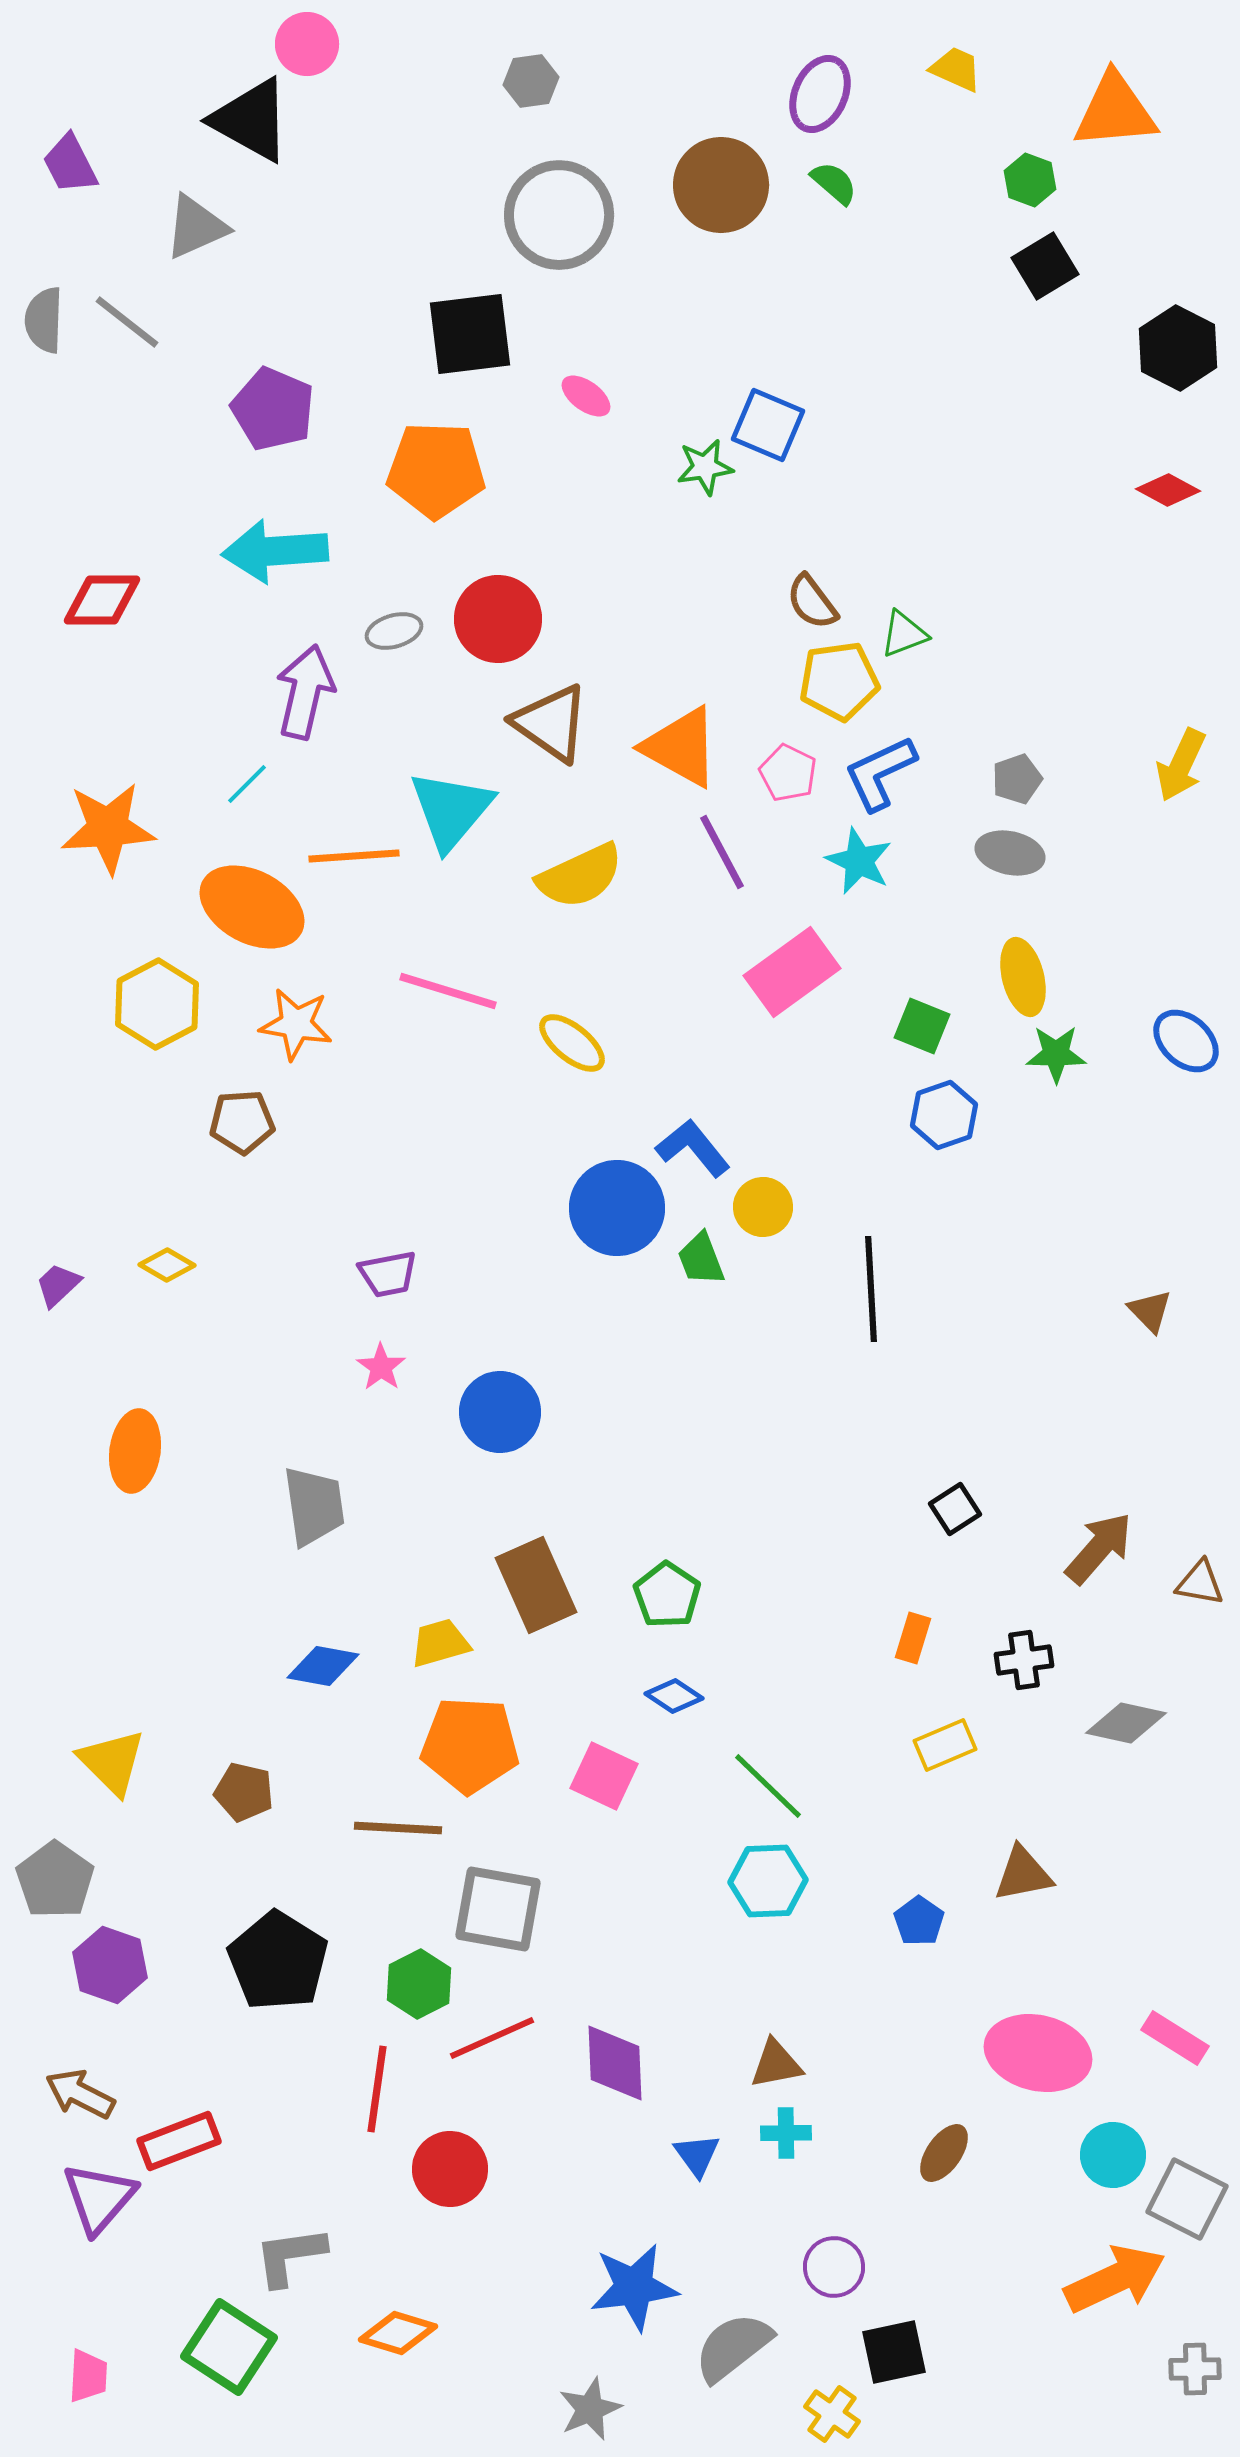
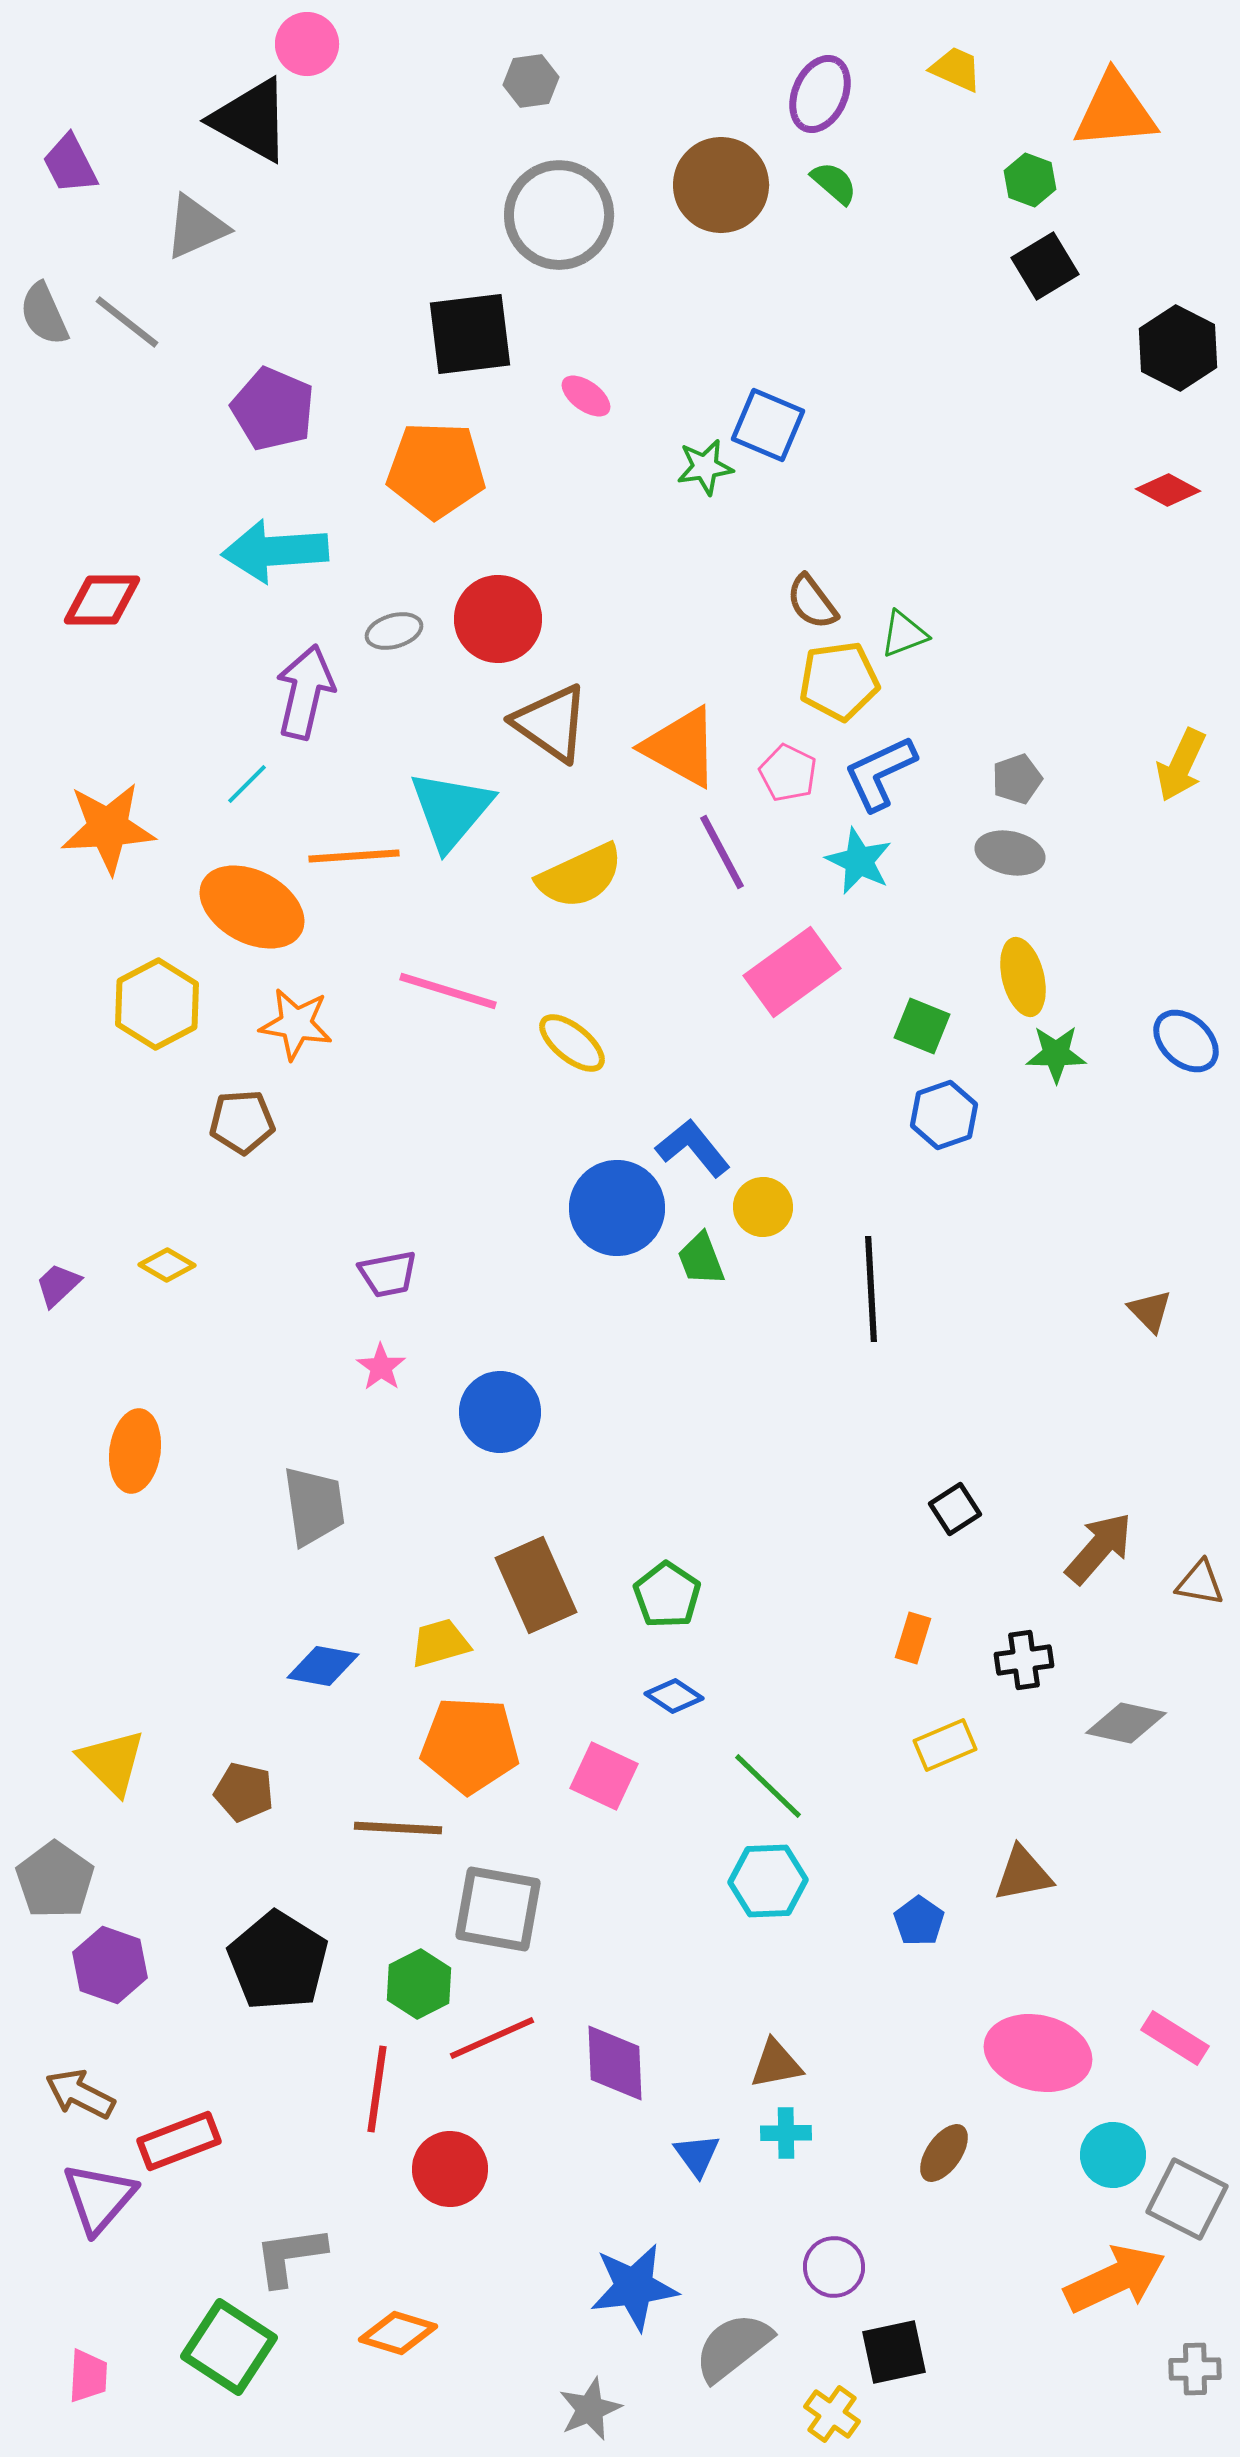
gray semicircle at (44, 320): moved 6 px up; rotated 26 degrees counterclockwise
